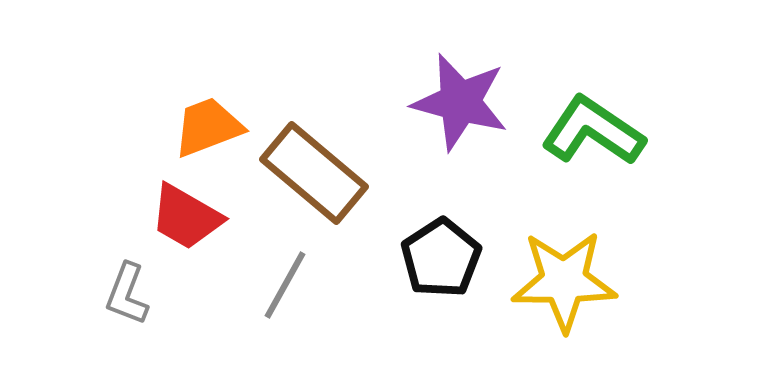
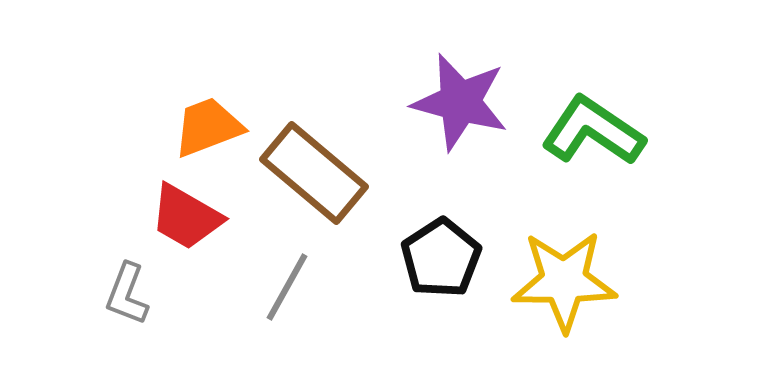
gray line: moved 2 px right, 2 px down
